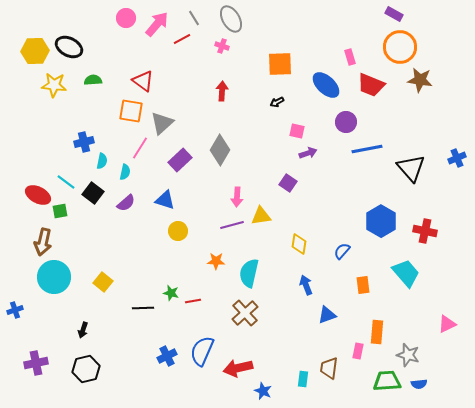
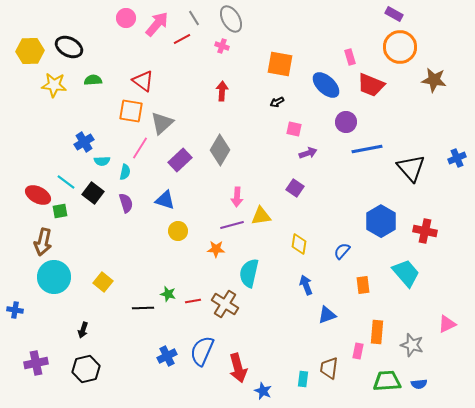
yellow hexagon at (35, 51): moved 5 px left
orange square at (280, 64): rotated 12 degrees clockwise
brown star at (420, 80): moved 14 px right
pink square at (297, 131): moved 3 px left, 2 px up
blue cross at (84, 142): rotated 18 degrees counterclockwise
cyan semicircle at (102, 161): rotated 77 degrees clockwise
purple square at (288, 183): moved 7 px right, 5 px down
purple semicircle at (126, 203): rotated 66 degrees counterclockwise
orange star at (216, 261): moved 12 px up
green star at (171, 293): moved 3 px left, 1 px down
blue cross at (15, 310): rotated 28 degrees clockwise
brown cross at (245, 313): moved 20 px left, 9 px up; rotated 16 degrees counterclockwise
gray star at (408, 355): moved 4 px right, 10 px up
red arrow at (238, 368): rotated 92 degrees counterclockwise
